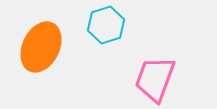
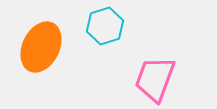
cyan hexagon: moved 1 px left, 1 px down
